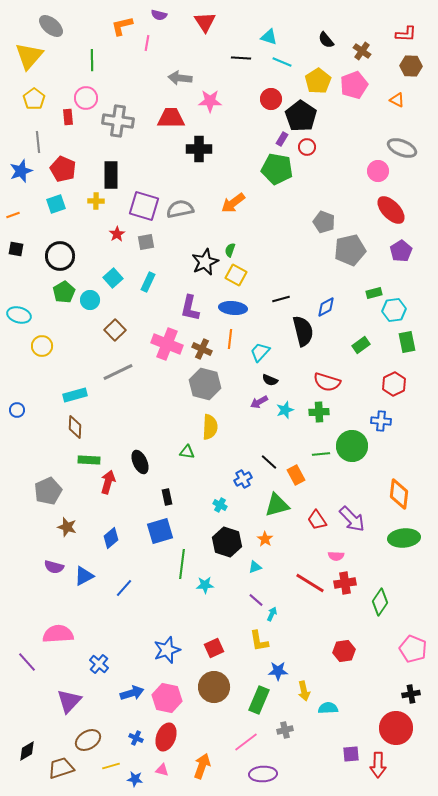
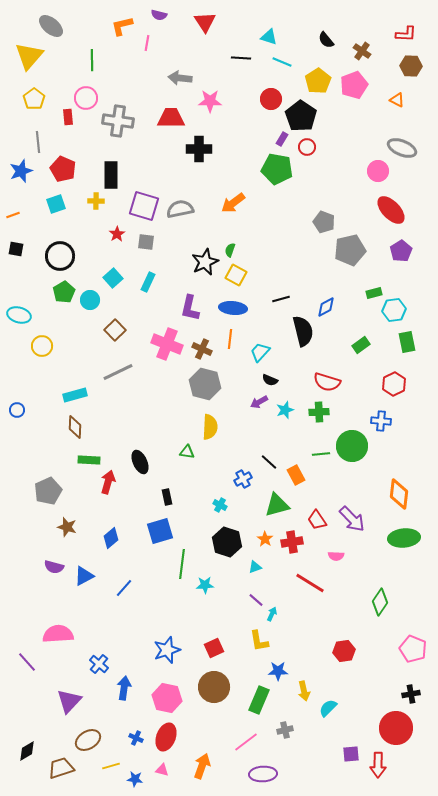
gray square at (146, 242): rotated 18 degrees clockwise
red cross at (345, 583): moved 53 px left, 41 px up
blue arrow at (132, 693): moved 8 px left, 5 px up; rotated 65 degrees counterclockwise
cyan semicircle at (328, 708): rotated 42 degrees counterclockwise
